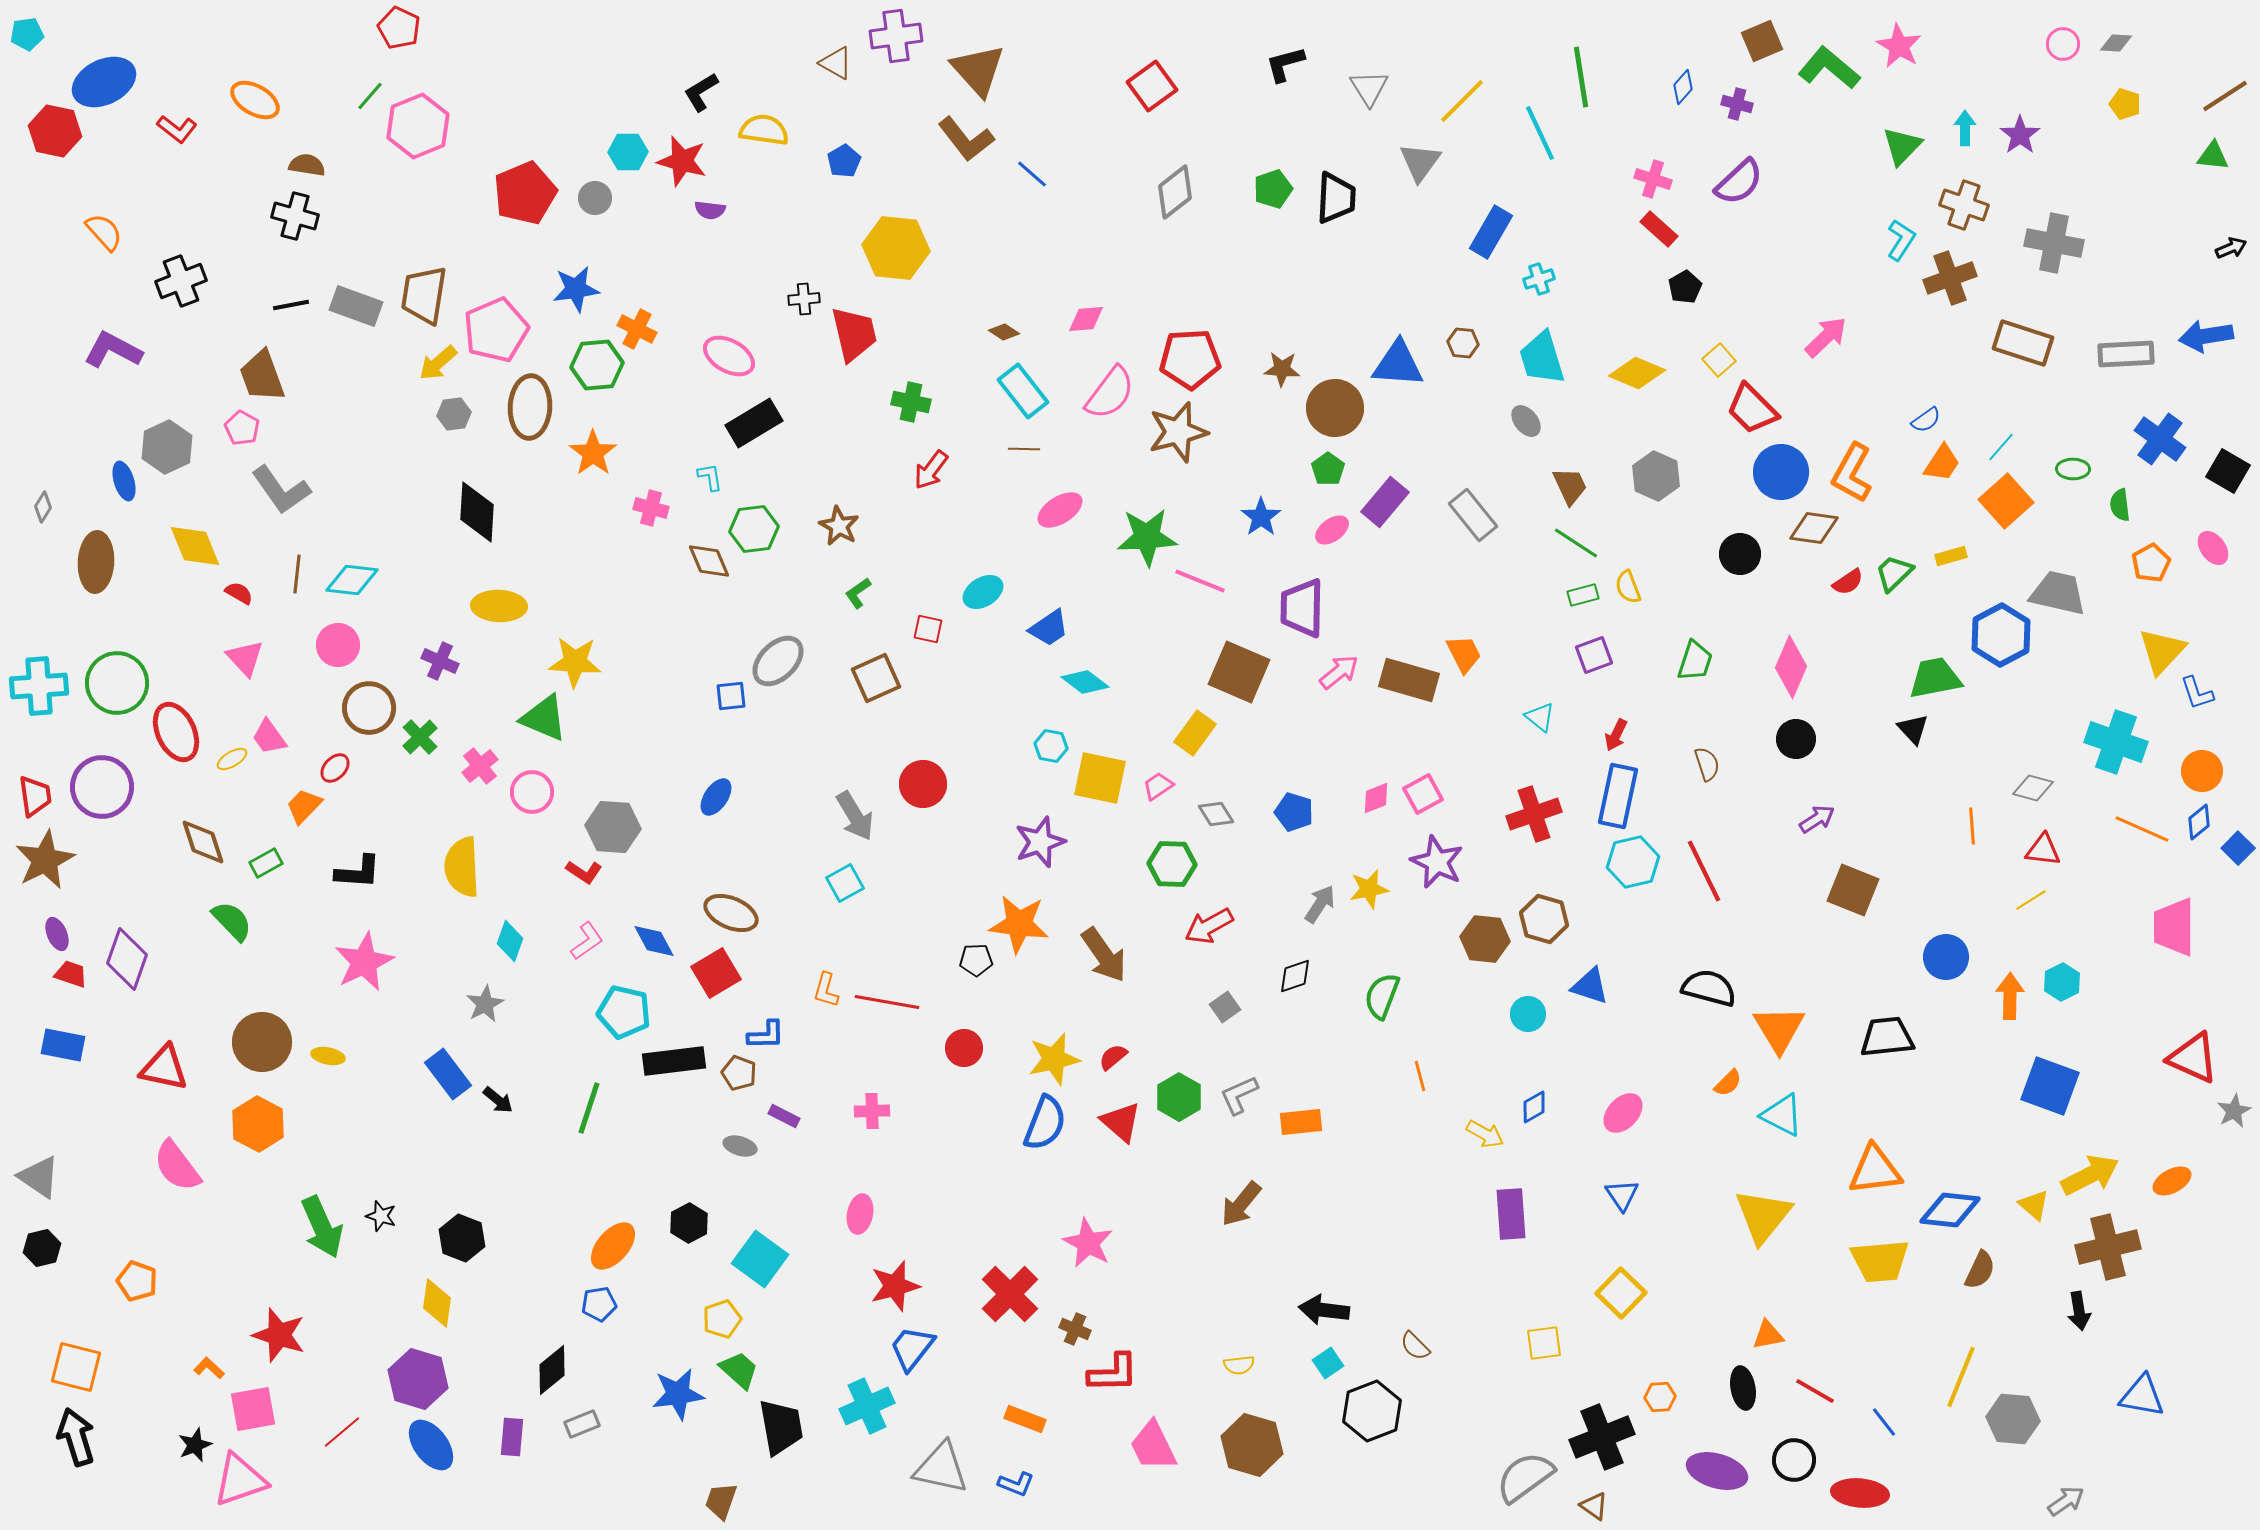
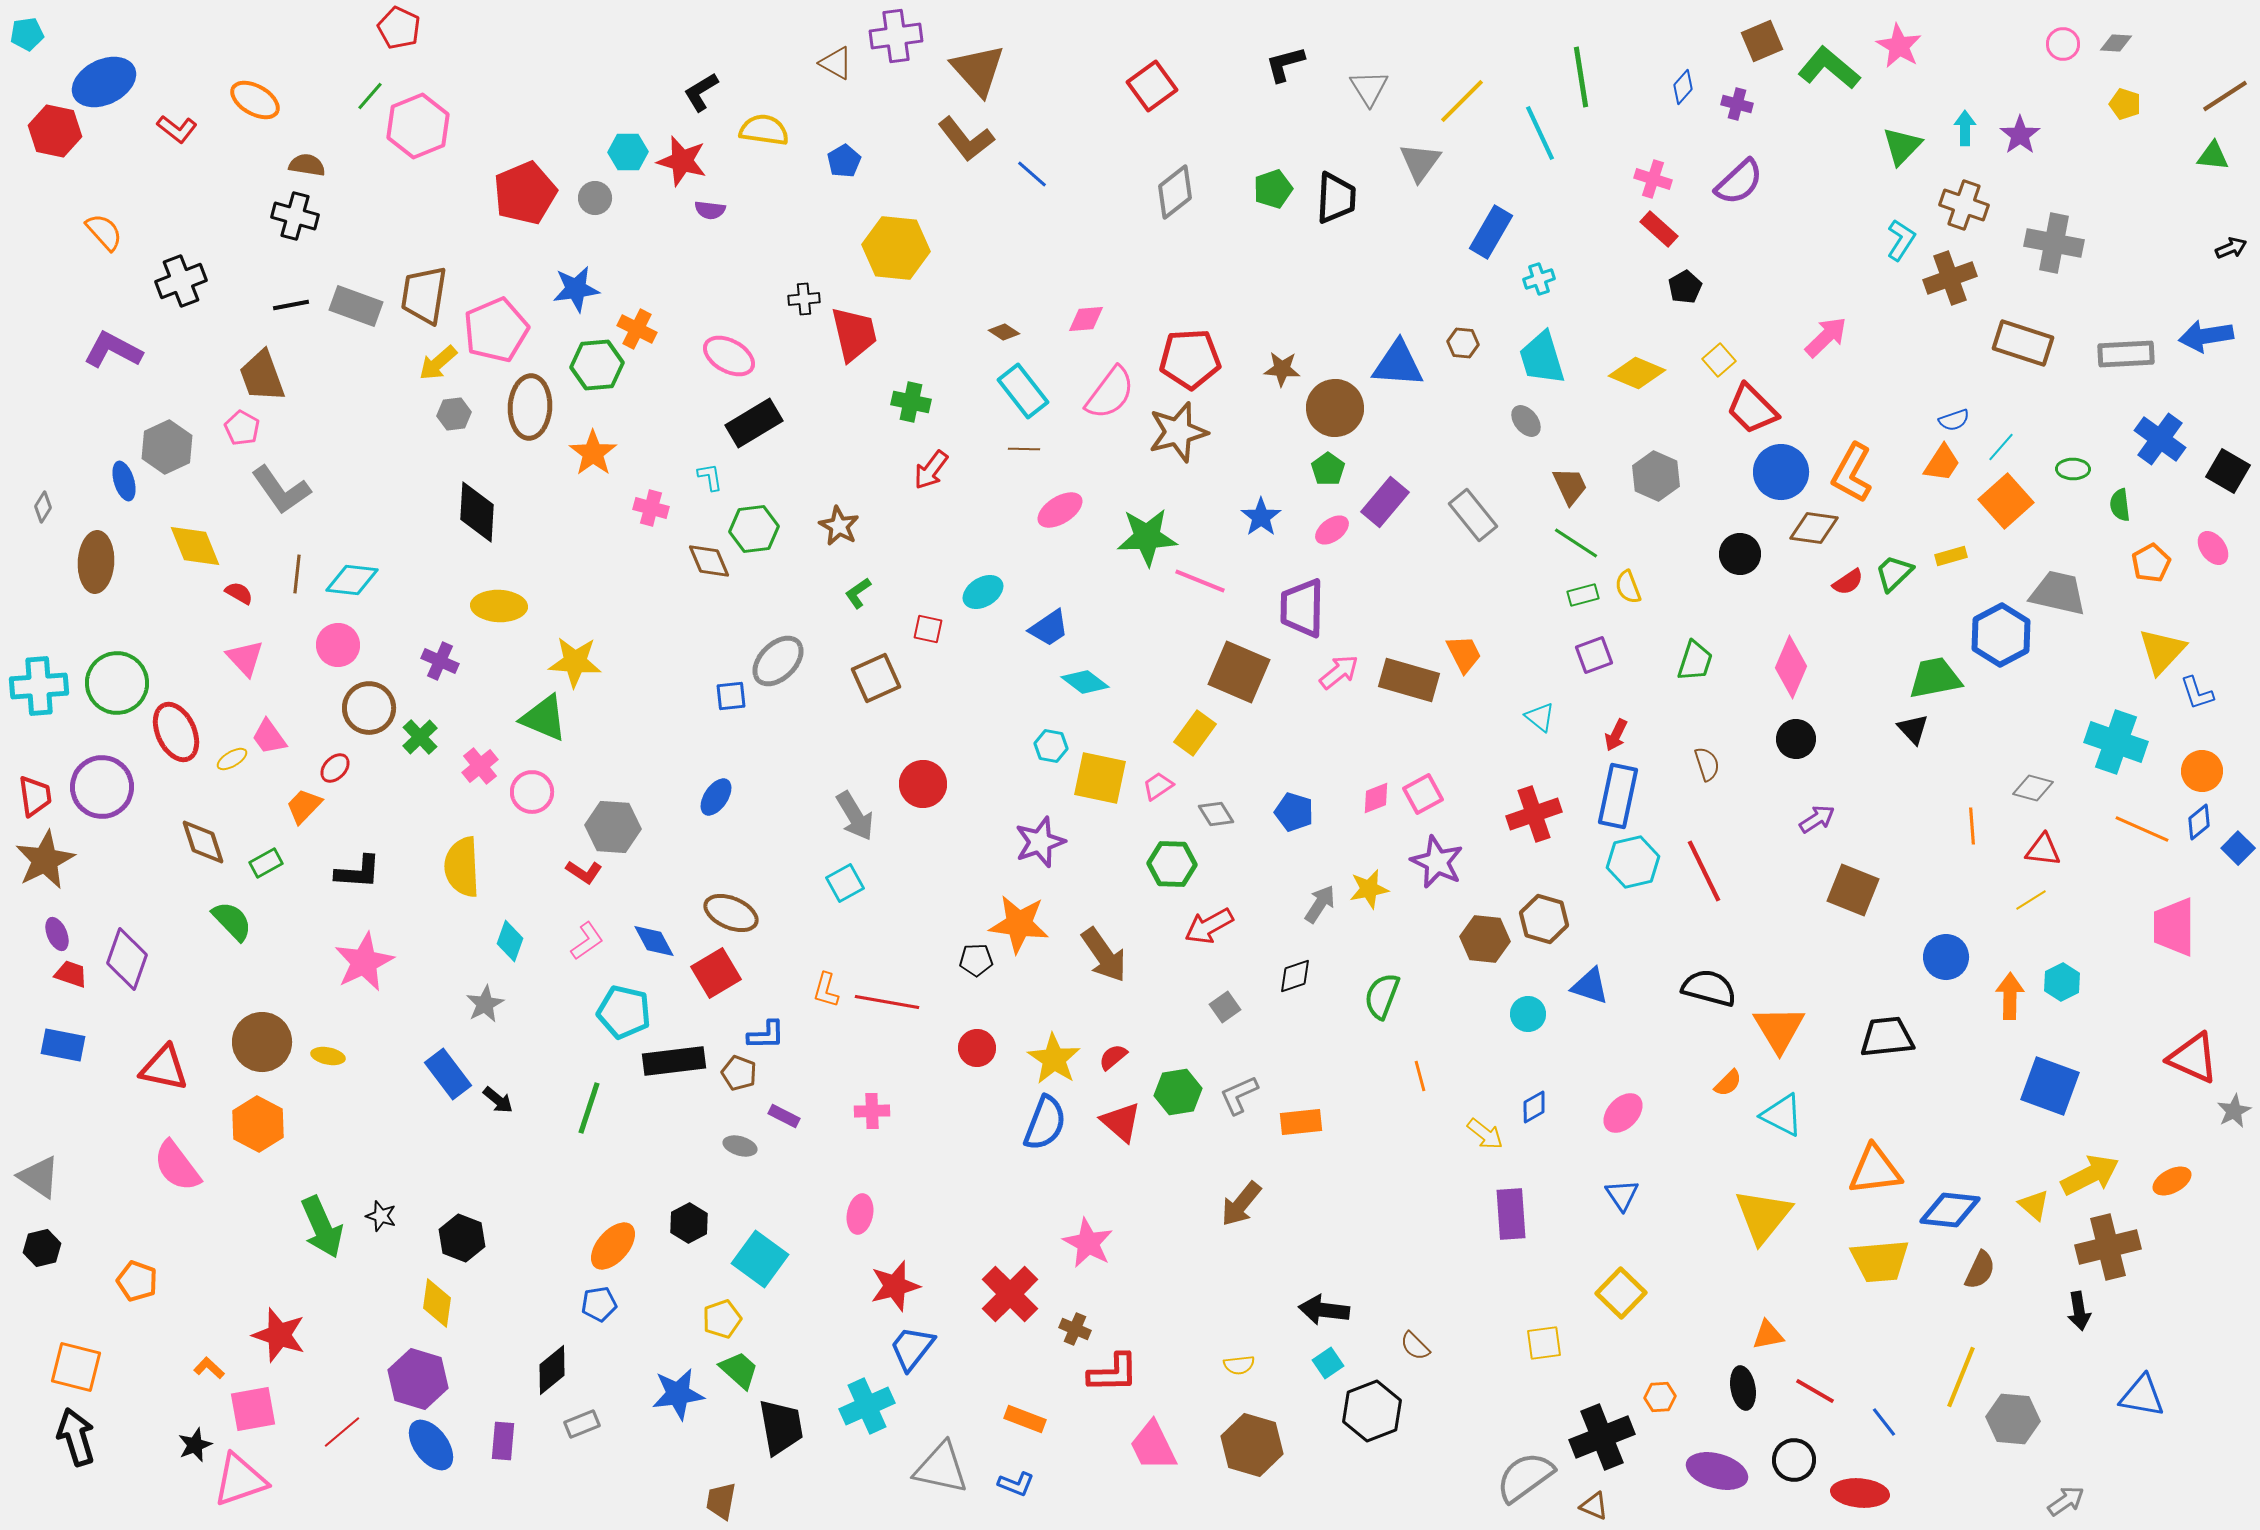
blue semicircle at (1926, 420): moved 28 px right; rotated 16 degrees clockwise
red circle at (964, 1048): moved 13 px right
yellow star at (1054, 1059): rotated 26 degrees counterclockwise
green hexagon at (1179, 1097): moved 1 px left, 5 px up; rotated 21 degrees clockwise
yellow arrow at (1485, 1134): rotated 9 degrees clockwise
purple rectangle at (512, 1437): moved 9 px left, 4 px down
brown trapezoid at (721, 1501): rotated 9 degrees counterclockwise
brown triangle at (1594, 1506): rotated 12 degrees counterclockwise
